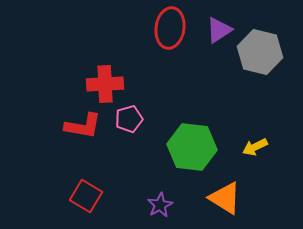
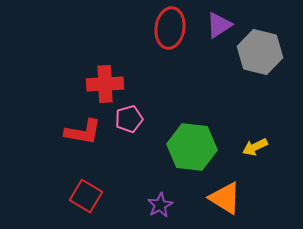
purple triangle: moved 5 px up
red L-shape: moved 6 px down
